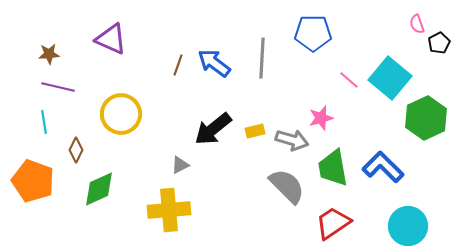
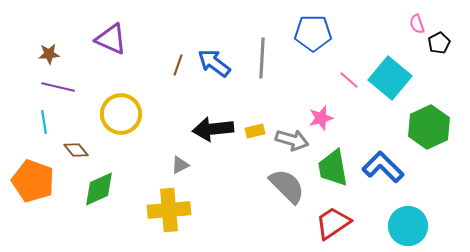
green hexagon: moved 3 px right, 9 px down
black arrow: rotated 33 degrees clockwise
brown diamond: rotated 65 degrees counterclockwise
